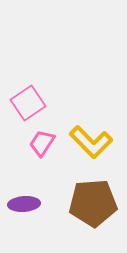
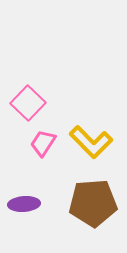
pink square: rotated 12 degrees counterclockwise
pink trapezoid: moved 1 px right
